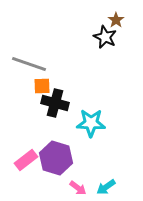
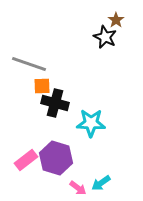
cyan arrow: moved 5 px left, 4 px up
